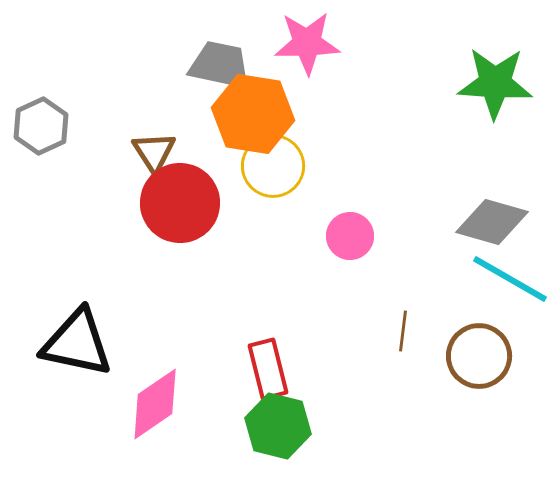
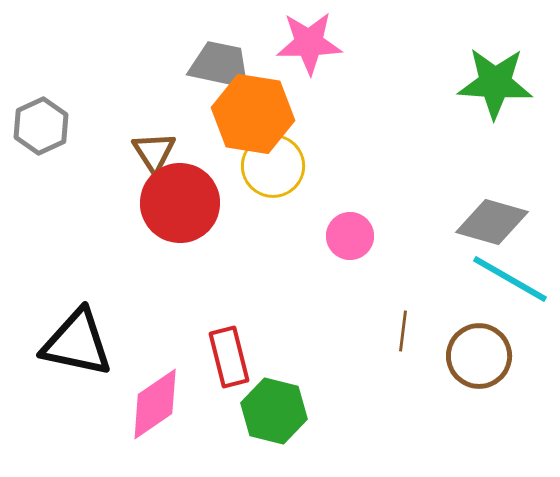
pink star: moved 2 px right
red rectangle: moved 39 px left, 12 px up
green hexagon: moved 4 px left, 15 px up
